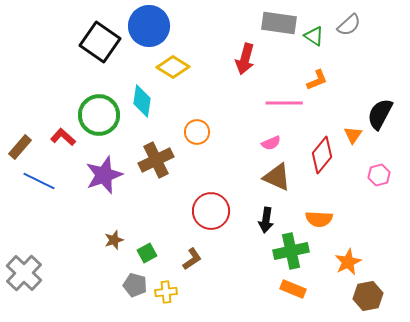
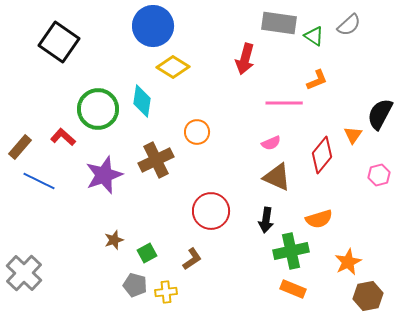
blue circle: moved 4 px right
black square: moved 41 px left
green circle: moved 1 px left, 6 px up
orange semicircle: rotated 20 degrees counterclockwise
